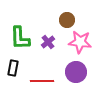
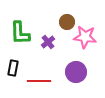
brown circle: moved 2 px down
green L-shape: moved 5 px up
pink star: moved 5 px right, 5 px up
red line: moved 3 px left
